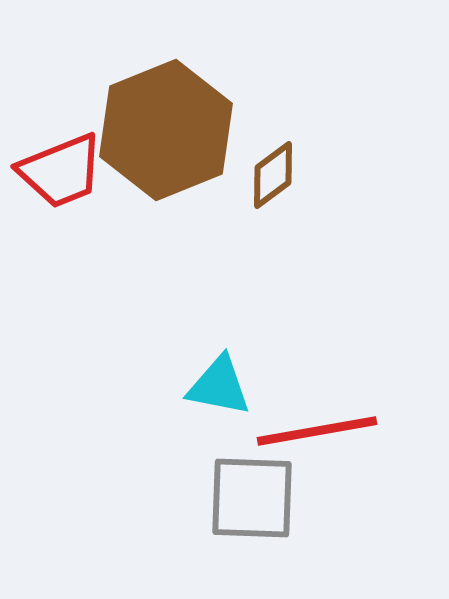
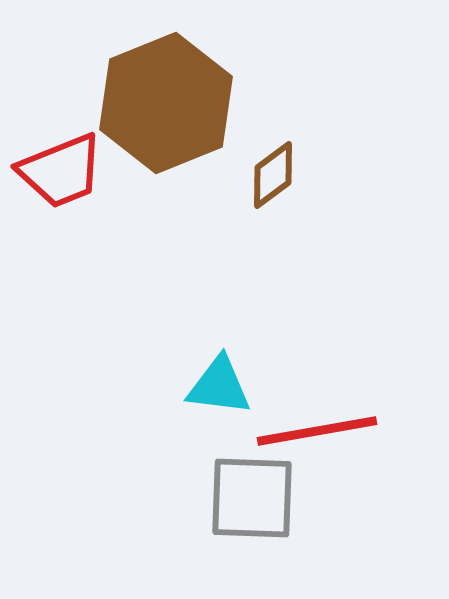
brown hexagon: moved 27 px up
cyan triangle: rotated 4 degrees counterclockwise
